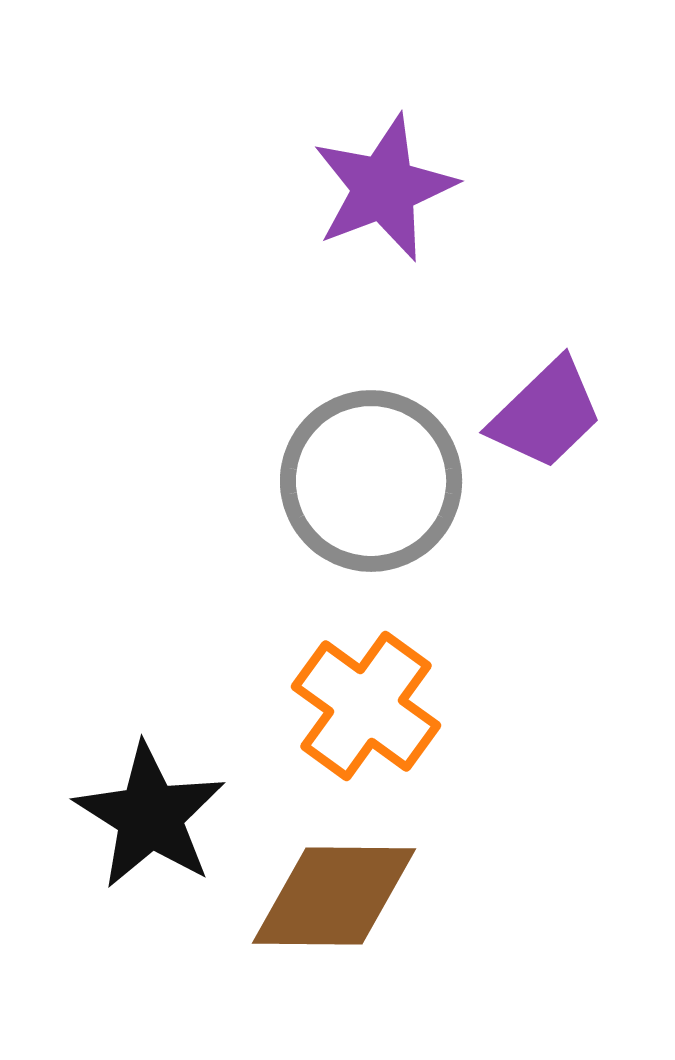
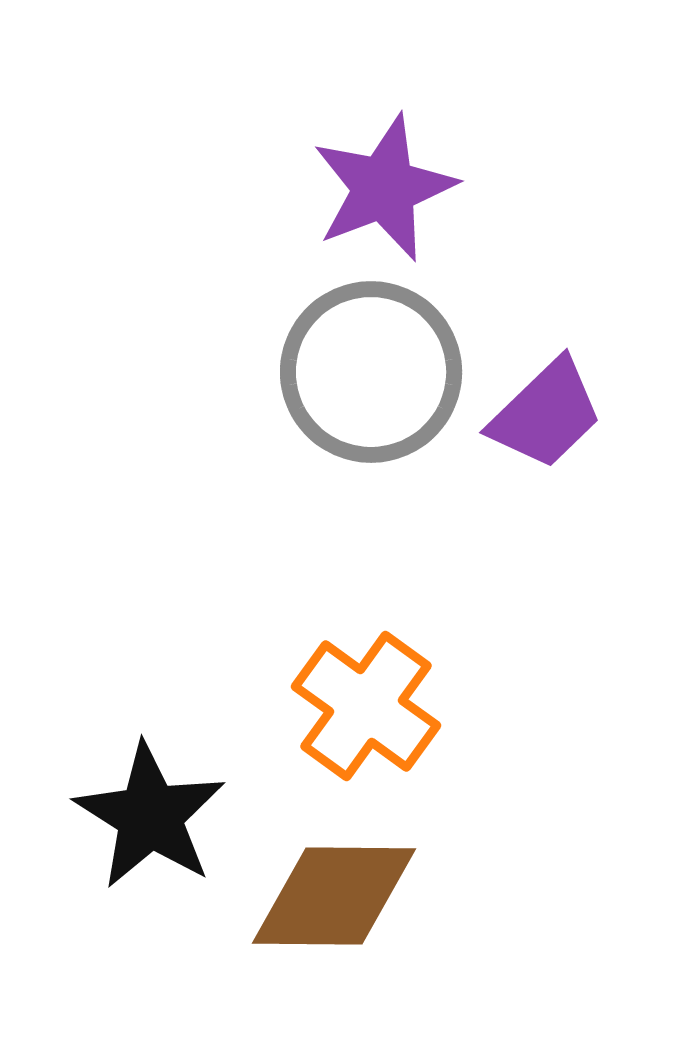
gray circle: moved 109 px up
